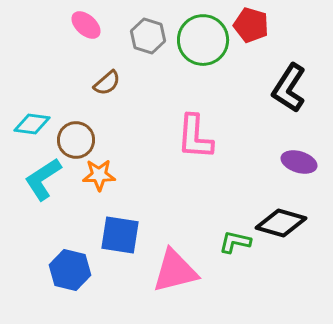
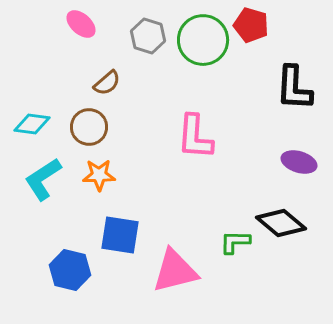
pink ellipse: moved 5 px left, 1 px up
black L-shape: moved 5 px right; rotated 30 degrees counterclockwise
brown circle: moved 13 px right, 13 px up
black diamond: rotated 24 degrees clockwise
green L-shape: rotated 12 degrees counterclockwise
